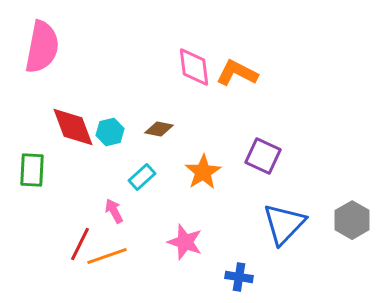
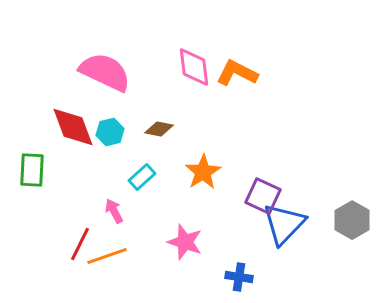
pink semicircle: moved 63 px right, 25 px down; rotated 76 degrees counterclockwise
purple square: moved 40 px down
